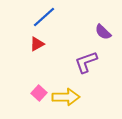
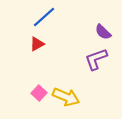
purple L-shape: moved 10 px right, 3 px up
yellow arrow: rotated 24 degrees clockwise
